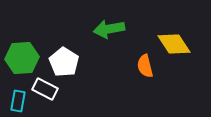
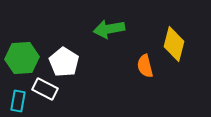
yellow diamond: rotated 48 degrees clockwise
